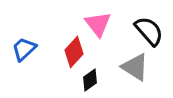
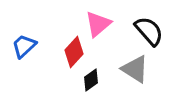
pink triangle: rotated 28 degrees clockwise
blue trapezoid: moved 3 px up
gray triangle: moved 2 px down
black diamond: moved 1 px right
